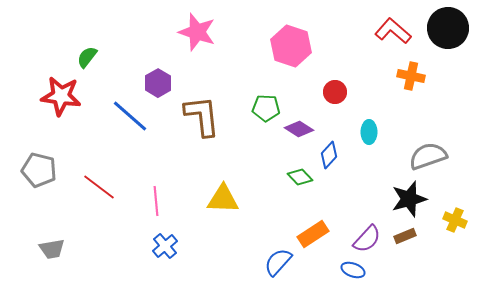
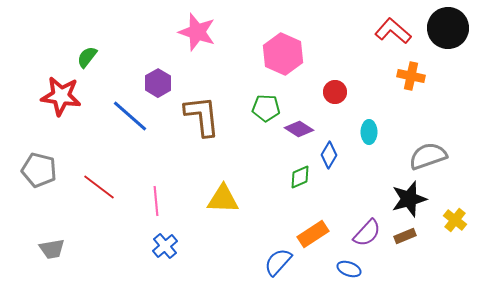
pink hexagon: moved 8 px left, 8 px down; rotated 6 degrees clockwise
blue diamond: rotated 12 degrees counterclockwise
green diamond: rotated 70 degrees counterclockwise
yellow cross: rotated 15 degrees clockwise
purple semicircle: moved 6 px up
blue ellipse: moved 4 px left, 1 px up
